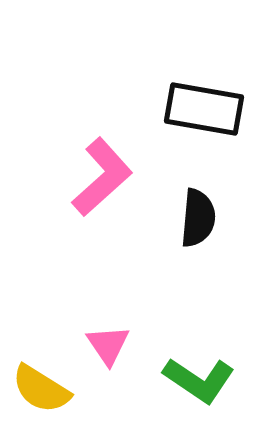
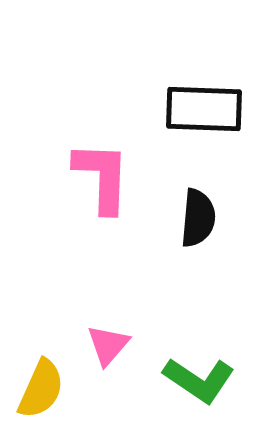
black rectangle: rotated 8 degrees counterclockwise
pink L-shape: rotated 46 degrees counterclockwise
pink triangle: rotated 15 degrees clockwise
yellow semicircle: rotated 98 degrees counterclockwise
